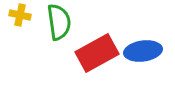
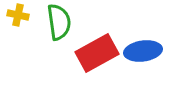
yellow cross: moved 2 px left
